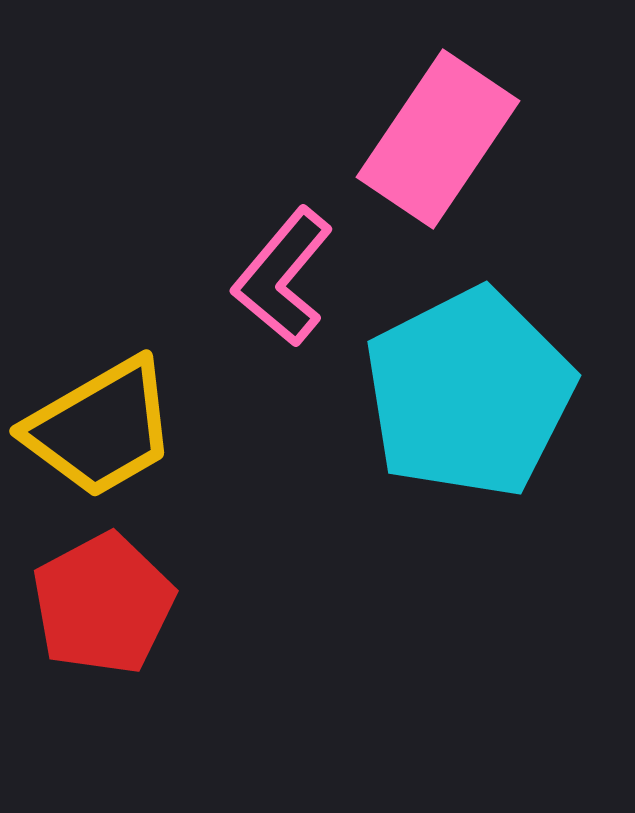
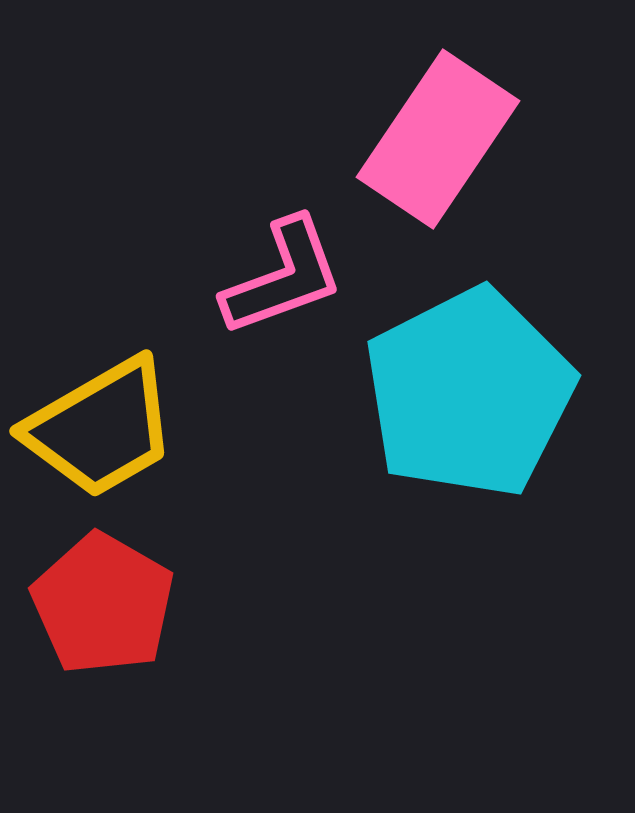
pink L-shape: rotated 150 degrees counterclockwise
red pentagon: rotated 14 degrees counterclockwise
